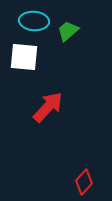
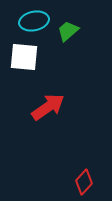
cyan ellipse: rotated 16 degrees counterclockwise
red arrow: rotated 12 degrees clockwise
